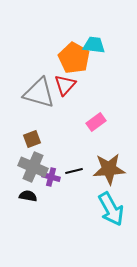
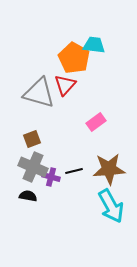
cyan arrow: moved 3 px up
